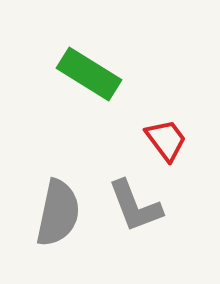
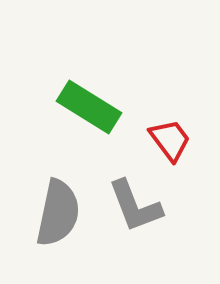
green rectangle: moved 33 px down
red trapezoid: moved 4 px right
